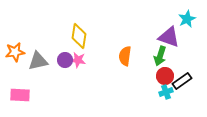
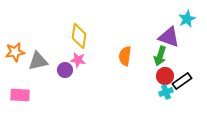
purple circle: moved 10 px down
